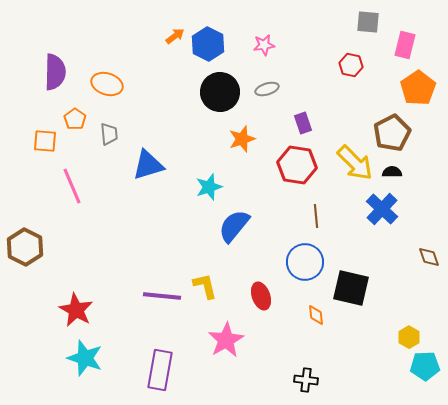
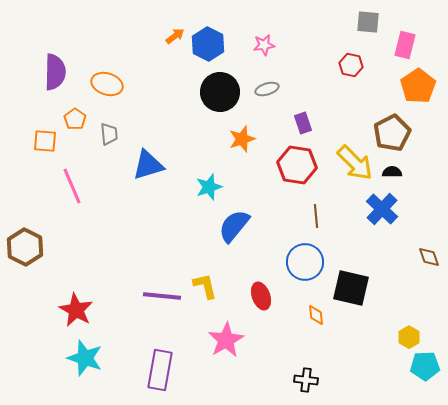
orange pentagon at (418, 88): moved 2 px up
